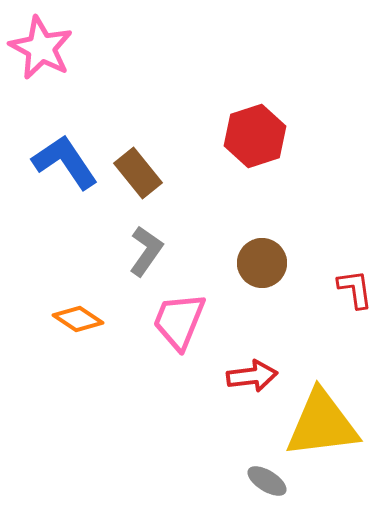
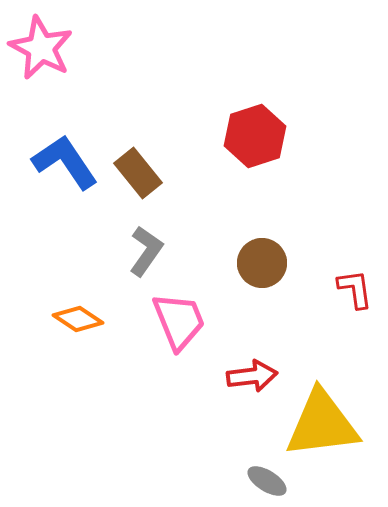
pink trapezoid: rotated 136 degrees clockwise
